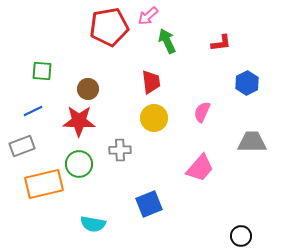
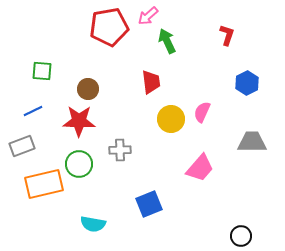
red L-shape: moved 6 px right, 8 px up; rotated 65 degrees counterclockwise
yellow circle: moved 17 px right, 1 px down
